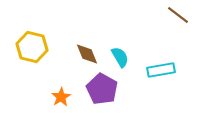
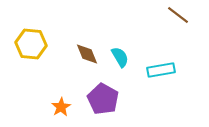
yellow hexagon: moved 1 px left, 3 px up; rotated 8 degrees counterclockwise
purple pentagon: moved 1 px right, 10 px down
orange star: moved 10 px down
